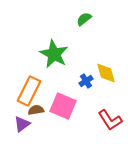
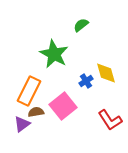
green semicircle: moved 3 px left, 6 px down
pink square: rotated 28 degrees clockwise
brown semicircle: moved 2 px down
